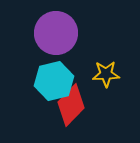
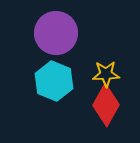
cyan hexagon: rotated 24 degrees counterclockwise
red diamond: moved 35 px right; rotated 15 degrees counterclockwise
